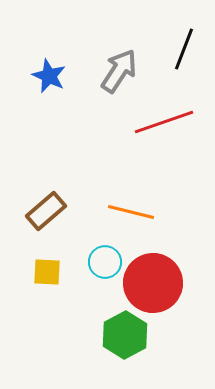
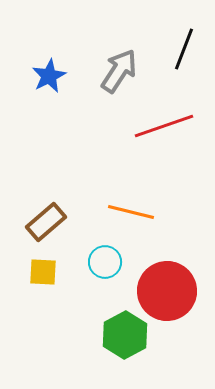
blue star: rotated 20 degrees clockwise
red line: moved 4 px down
brown rectangle: moved 11 px down
yellow square: moved 4 px left
red circle: moved 14 px right, 8 px down
